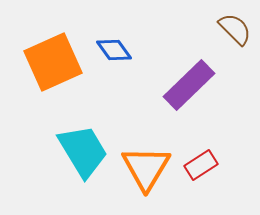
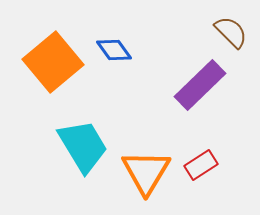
brown semicircle: moved 4 px left, 3 px down
orange square: rotated 16 degrees counterclockwise
purple rectangle: moved 11 px right
cyan trapezoid: moved 5 px up
orange triangle: moved 4 px down
